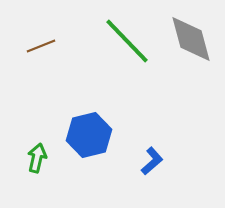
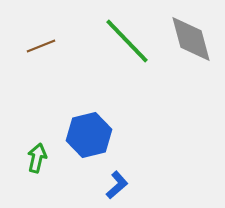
blue L-shape: moved 35 px left, 24 px down
